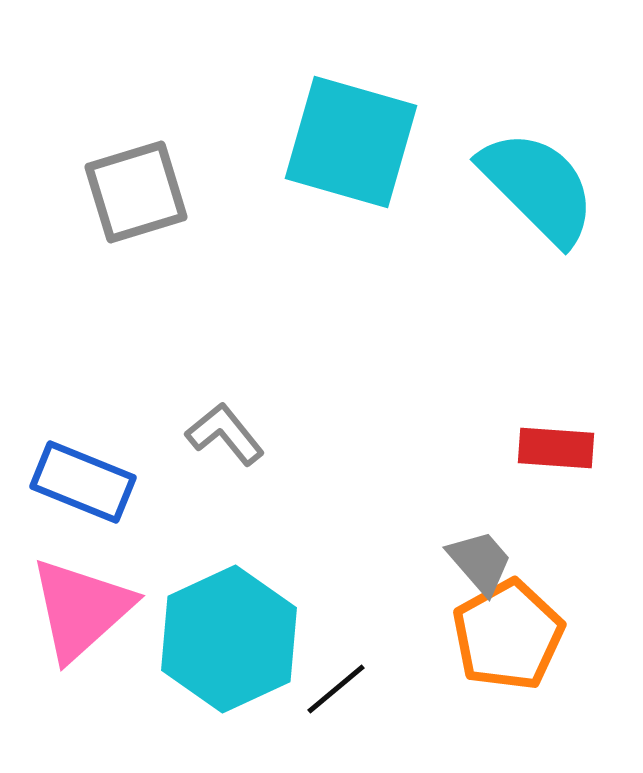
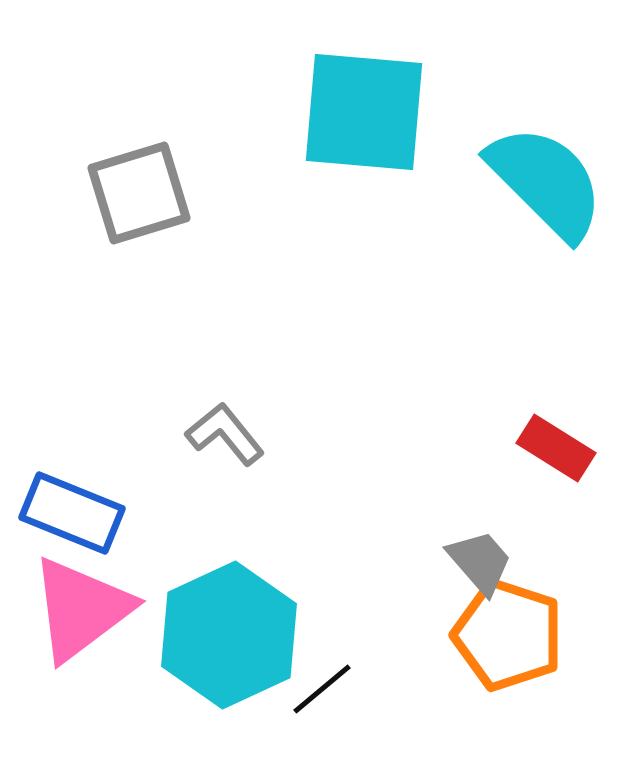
cyan square: moved 13 px right, 30 px up; rotated 11 degrees counterclockwise
cyan semicircle: moved 8 px right, 5 px up
gray square: moved 3 px right, 1 px down
red rectangle: rotated 28 degrees clockwise
blue rectangle: moved 11 px left, 31 px down
pink triangle: rotated 5 degrees clockwise
orange pentagon: rotated 25 degrees counterclockwise
cyan hexagon: moved 4 px up
black line: moved 14 px left
